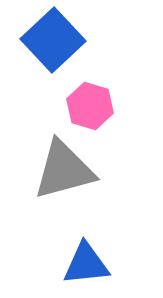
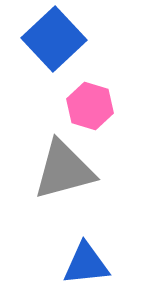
blue square: moved 1 px right, 1 px up
